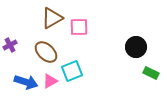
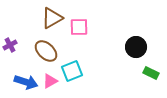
brown ellipse: moved 1 px up
